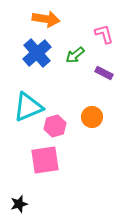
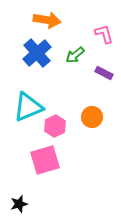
orange arrow: moved 1 px right, 1 px down
pink hexagon: rotated 10 degrees counterclockwise
pink square: rotated 8 degrees counterclockwise
